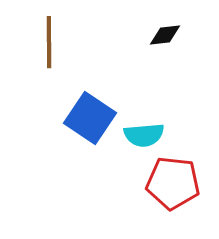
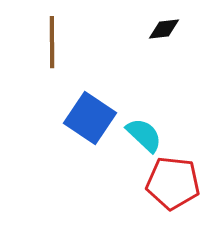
black diamond: moved 1 px left, 6 px up
brown line: moved 3 px right
cyan semicircle: rotated 132 degrees counterclockwise
